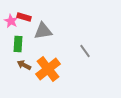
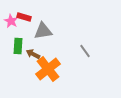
green rectangle: moved 2 px down
brown arrow: moved 9 px right, 11 px up
